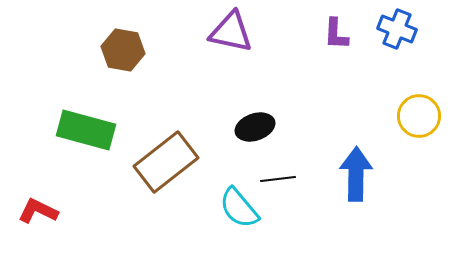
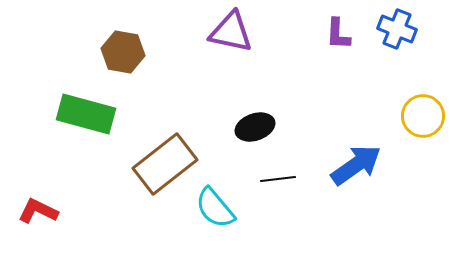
purple L-shape: moved 2 px right
brown hexagon: moved 2 px down
yellow circle: moved 4 px right
green rectangle: moved 16 px up
brown rectangle: moved 1 px left, 2 px down
blue arrow: moved 9 px up; rotated 54 degrees clockwise
cyan semicircle: moved 24 px left
